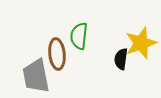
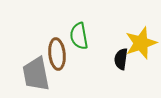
green semicircle: rotated 16 degrees counterclockwise
gray trapezoid: moved 2 px up
